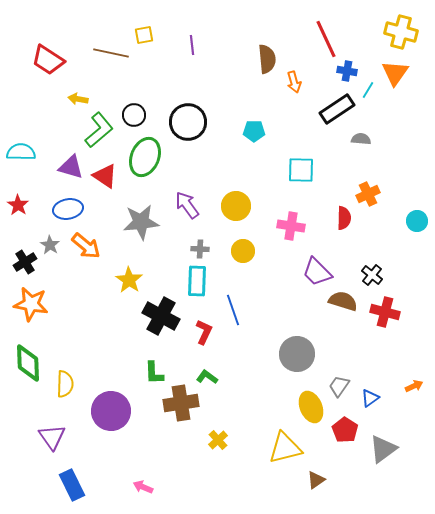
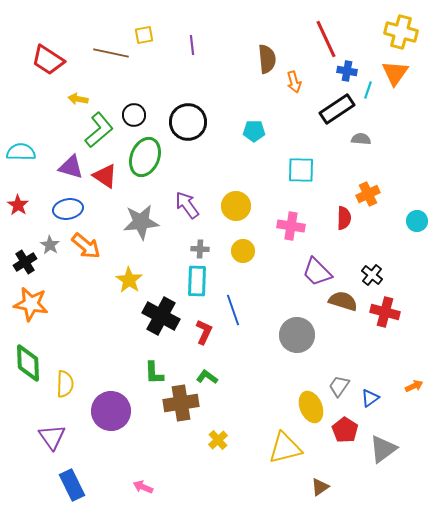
cyan line at (368, 90): rotated 12 degrees counterclockwise
gray circle at (297, 354): moved 19 px up
brown triangle at (316, 480): moved 4 px right, 7 px down
